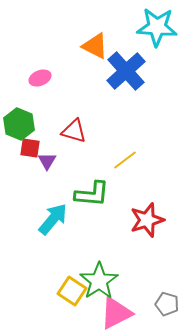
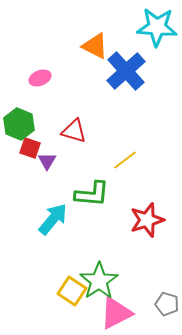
red square: rotated 10 degrees clockwise
